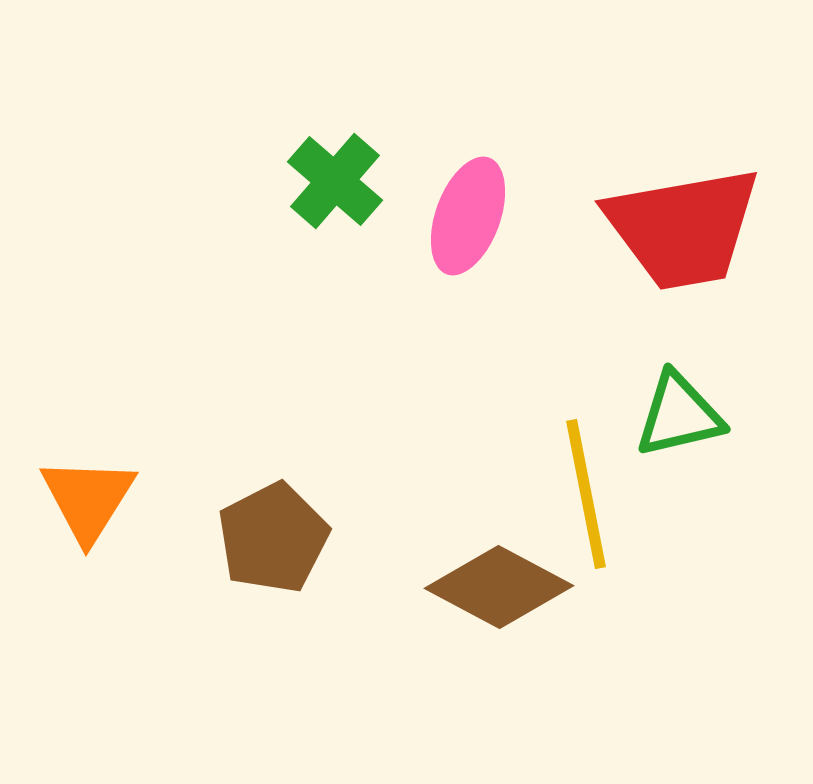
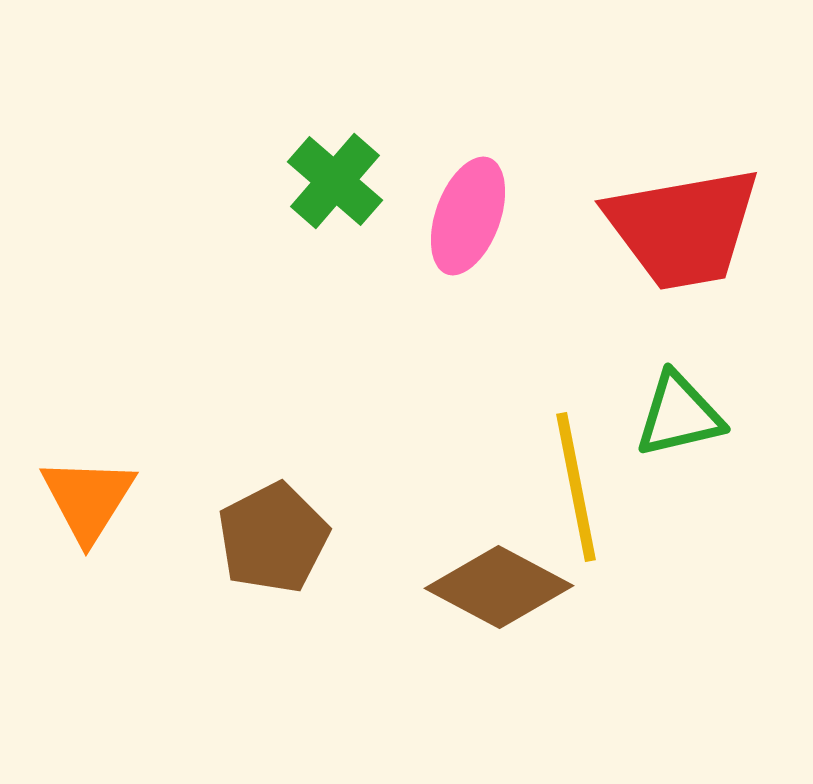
yellow line: moved 10 px left, 7 px up
